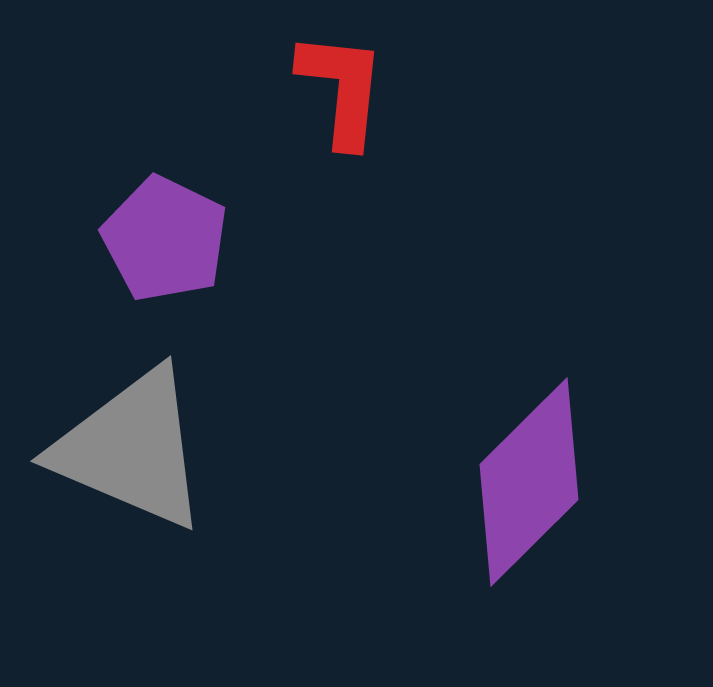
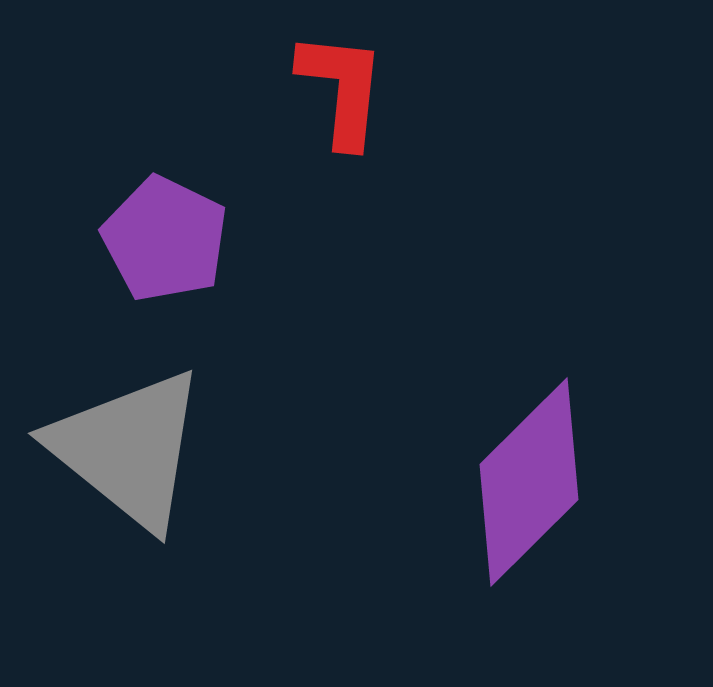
gray triangle: moved 3 px left; rotated 16 degrees clockwise
